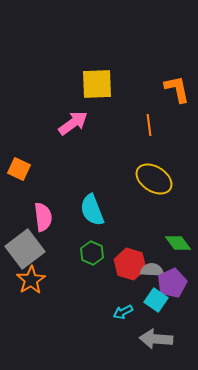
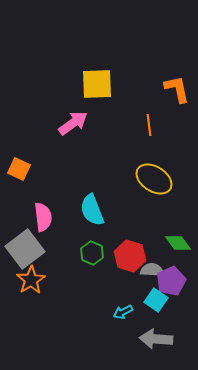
red hexagon: moved 8 px up
purple pentagon: moved 1 px left, 2 px up
